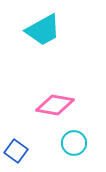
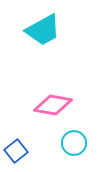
pink diamond: moved 2 px left
blue square: rotated 15 degrees clockwise
